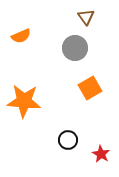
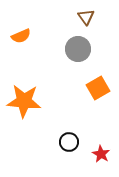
gray circle: moved 3 px right, 1 px down
orange square: moved 8 px right
black circle: moved 1 px right, 2 px down
